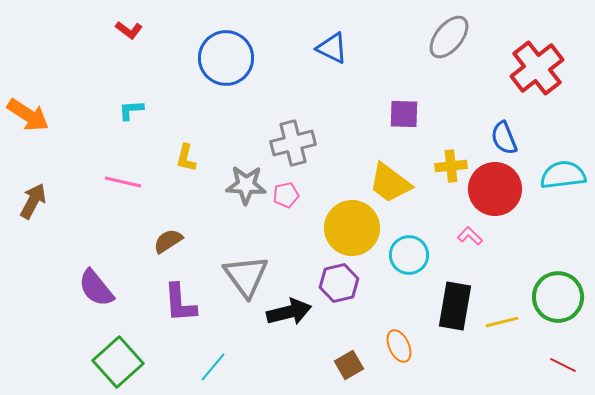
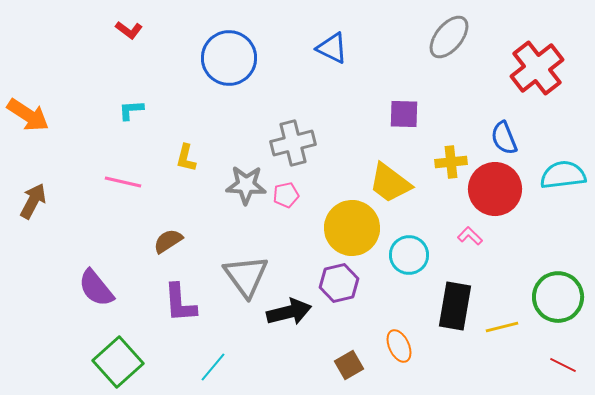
blue circle: moved 3 px right
yellow cross: moved 4 px up
yellow line: moved 5 px down
